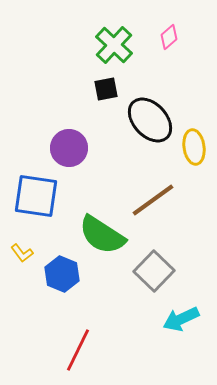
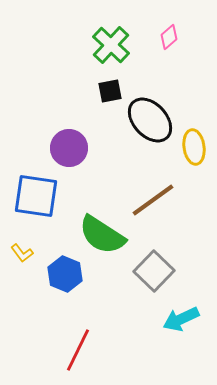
green cross: moved 3 px left
black square: moved 4 px right, 2 px down
blue hexagon: moved 3 px right
